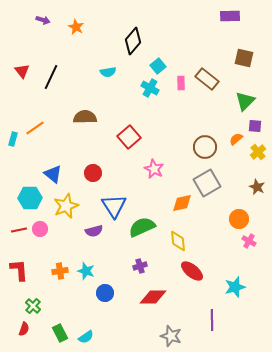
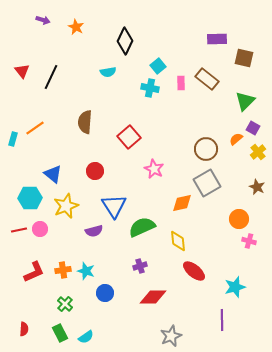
purple rectangle at (230, 16): moved 13 px left, 23 px down
black diamond at (133, 41): moved 8 px left; rotated 16 degrees counterclockwise
cyan cross at (150, 88): rotated 18 degrees counterclockwise
brown semicircle at (85, 117): moved 5 px down; rotated 85 degrees counterclockwise
purple square at (255, 126): moved 2 px left, 2 px down; rotated 24 degrees clockwise
brown circle at (205, 147): moved 1 px right, 2 px down
red circle at (93, 173): moved 2 px right, 2 px up
pink cross at (249, 241): rotated 16 degrees counterclockwise
red L-shape at (19, 270): moved 15 px right, 2 px down; rotated 70 degrees clockwise
orange cross at (60, 271): moved 3 px right, 1 px up
red ellipse at (192, 271): moved 2 px right
green cross at (33, 306): moved 32 px right, 2 px up
purple line at (212, 320): moved 10 px right
red semicircle at (24, 329): rotated 16 degrees counterclockwise
gray star at (171, 336): rotated 30 degrees clockwise
